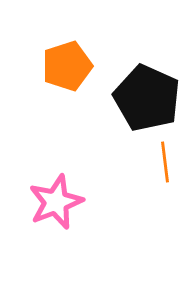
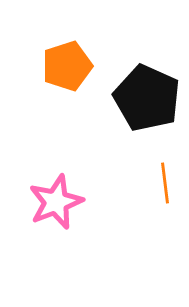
orange line: moved 21 px down
